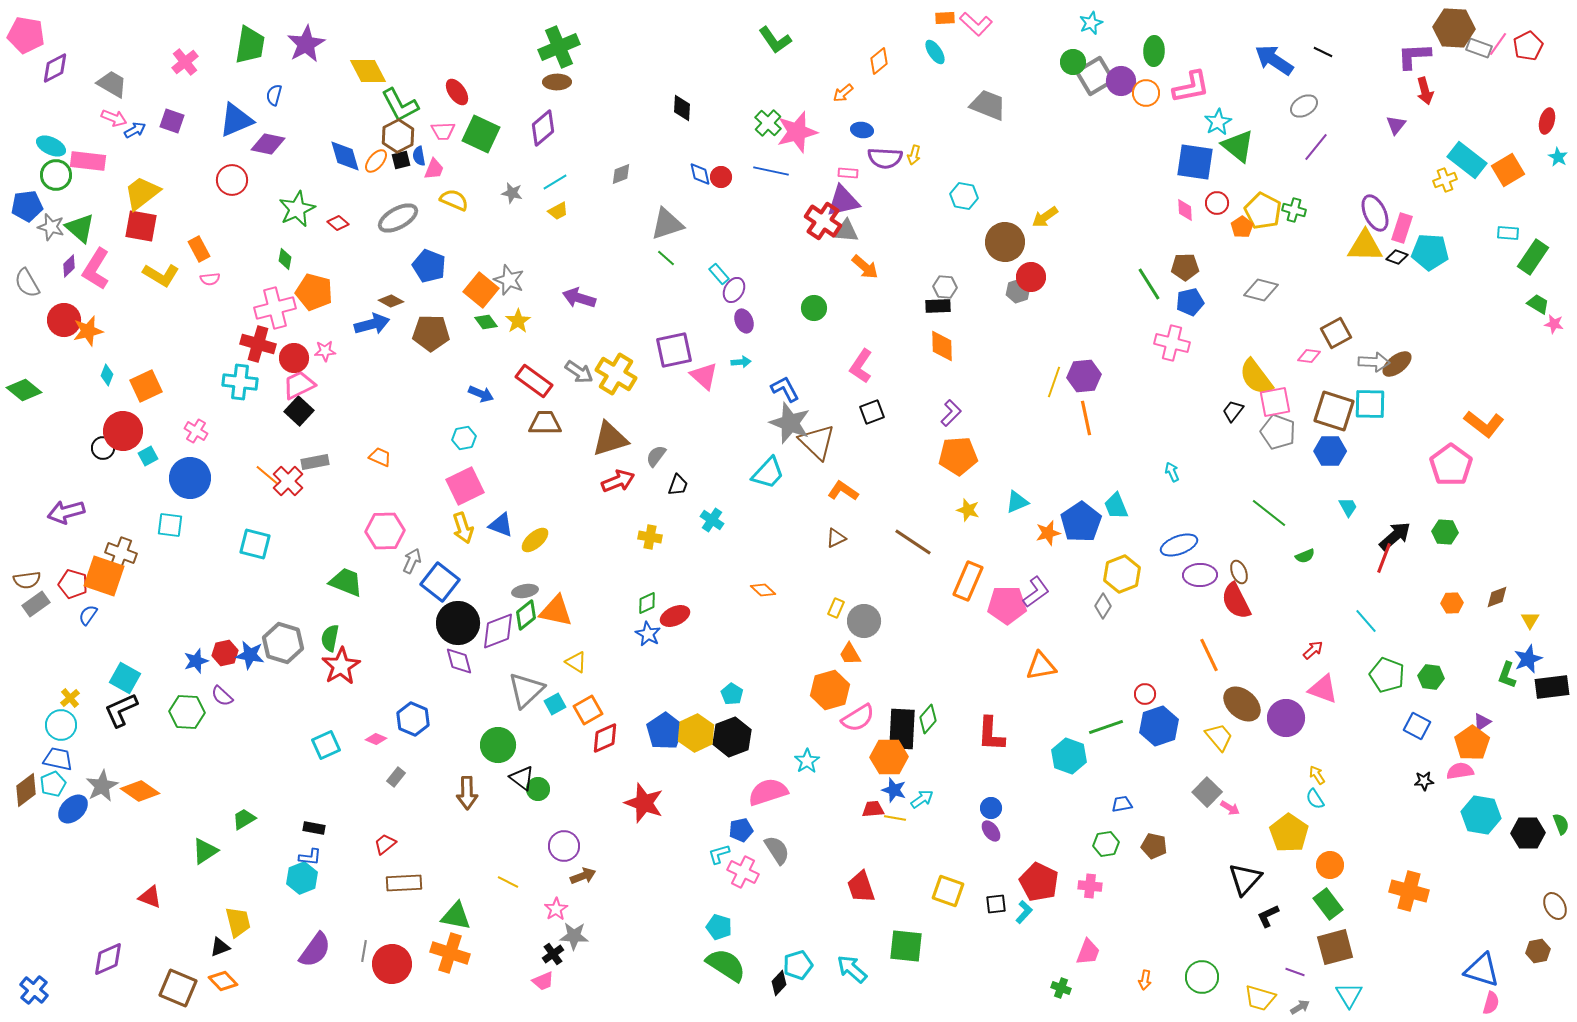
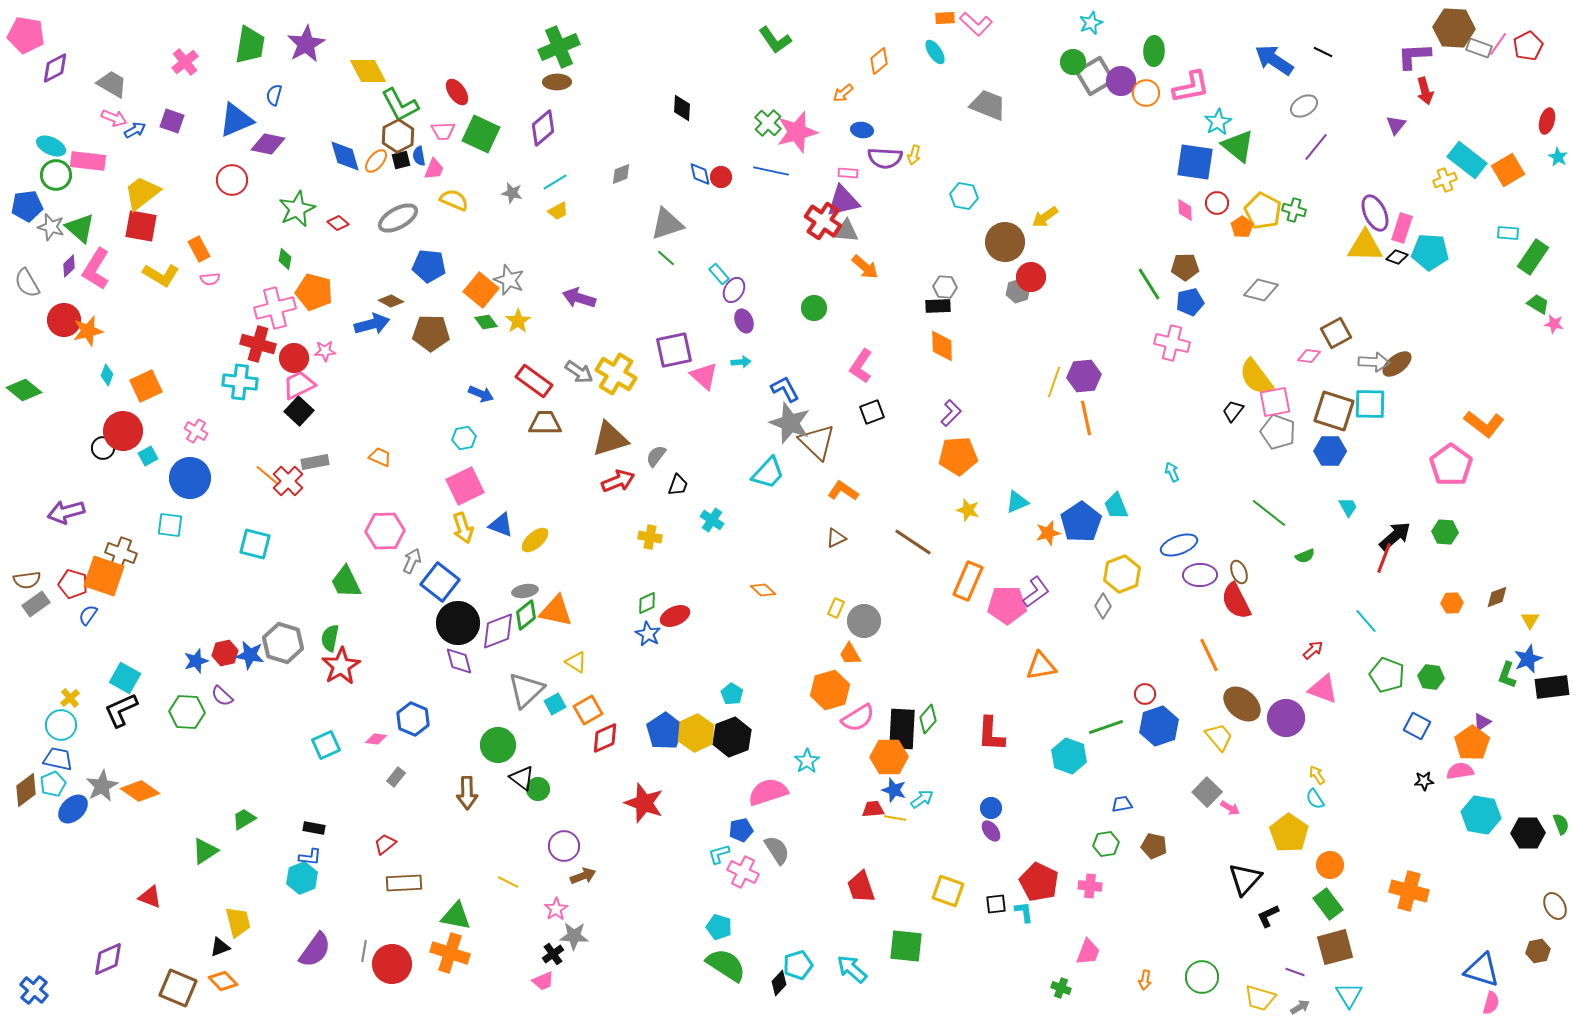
blue pentagon at (429, 266): rotated 16 degrees counterclockwise
green trapezoid at (346, 582): rotated 138 degrees counterclockwise
pink diamond at (376, 739): rotated 15 degrees counterclockwise
cyan L-shape at (1024, 912): rotated 50 degrees counterclockwise
